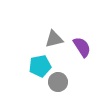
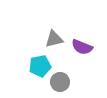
purple semicircle: rotated 145 degrees clockwise
gray circle: moved 2 px right
